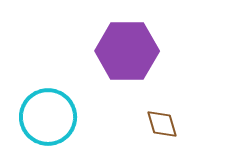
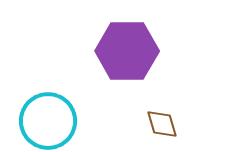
cyan circle: moved 4 px down
